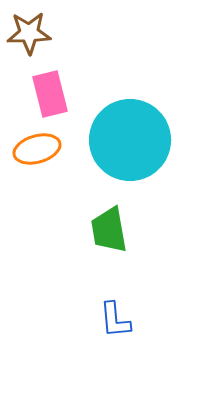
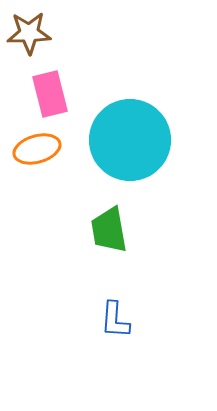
blue L-shape: rotated 9 degrees clockwise
